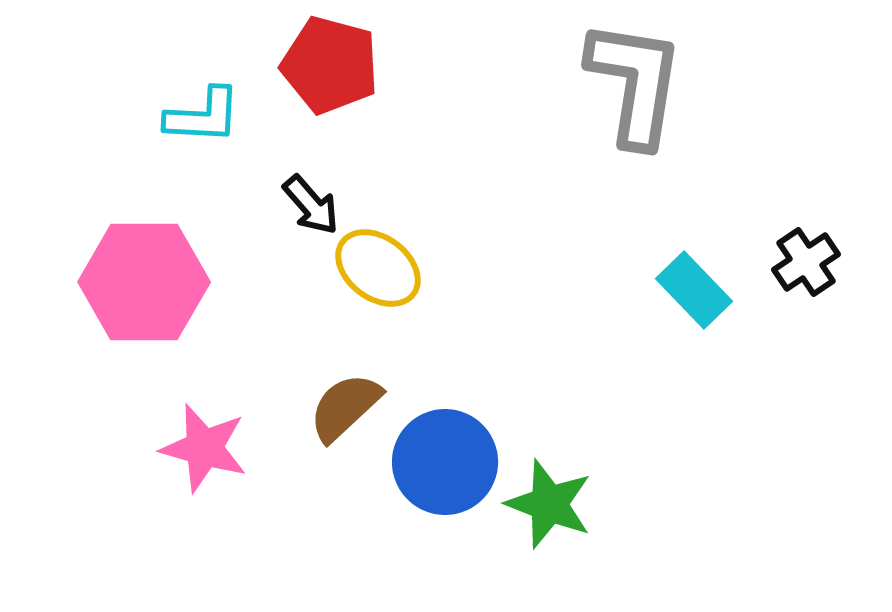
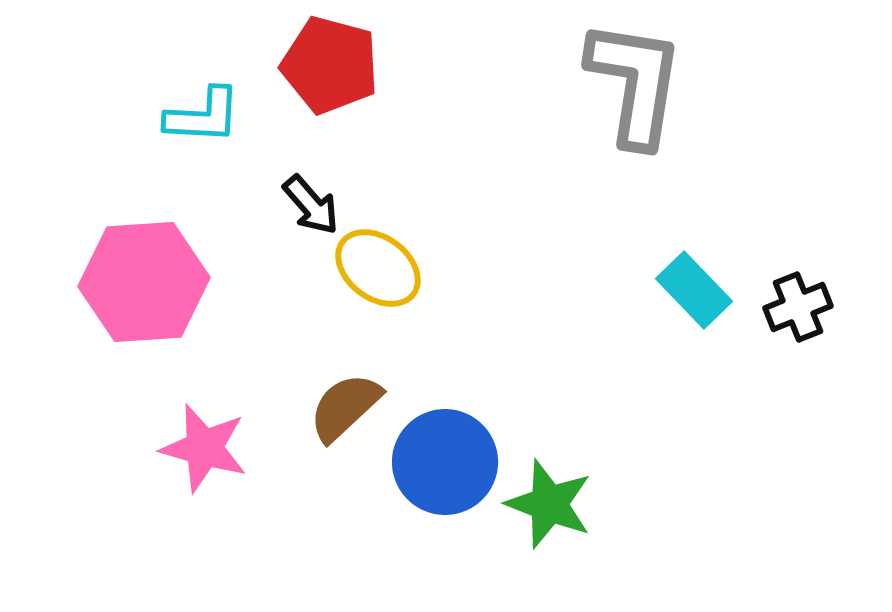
black cross: moved 8 px left, 45 px down; rotated 12 degrees clockwise
pink hexagon: rotated 4 degrees counterclockwise
